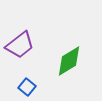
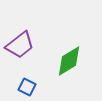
blue square: rotated 12 degrees counterclockwise
